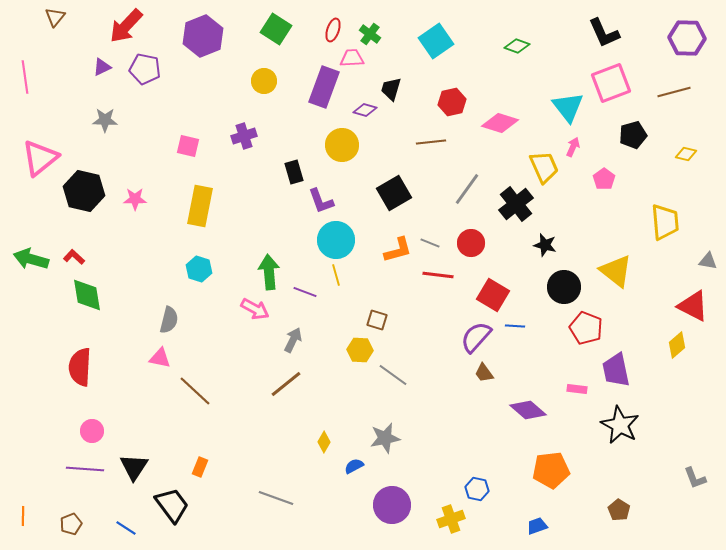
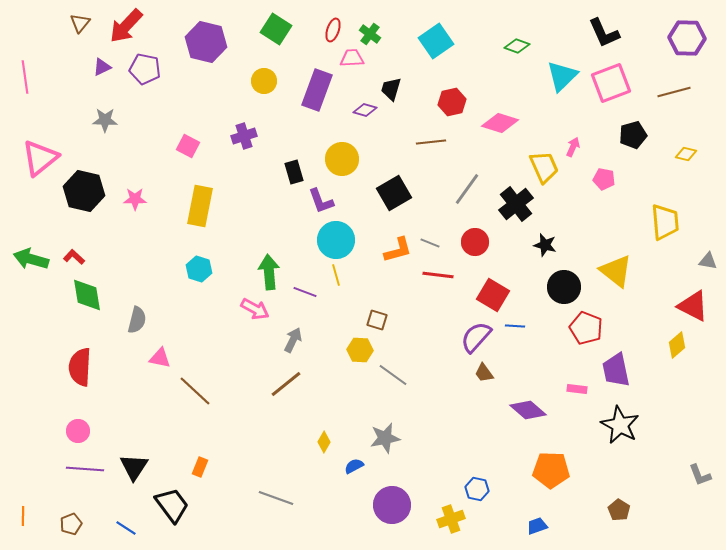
brown triangle at (55, 17): moved 25 px right, 6 px down
purple hexagon at (203, 36): moved 3 px right, 6 px down; rotated 24 degrees counterclockwise
purple rectangle at (324, 87): moved 7 px left, 3 px down
cyan triangle at (568, 107): moved 6 px left, 31 px up; rotated 24 degrees clockwise
yellow circle at (342, 145): moved 14 px down
pink square at (188, 146): rotated 15 degrees clockwise
pink pentagon at (604, 179): rotated 25 degrees counterclockwise
red circle at (471, 243): moved 4 px right, 1 px up
gray semicircle at (169, 320): moved 32 px left
pink circle at (92, 431): moved 14 px left
orange pentagon at (551, 470): rotated 9 degrees clockwise
gray L-shape at (695, 478): moved 5 px right, 3 px up
